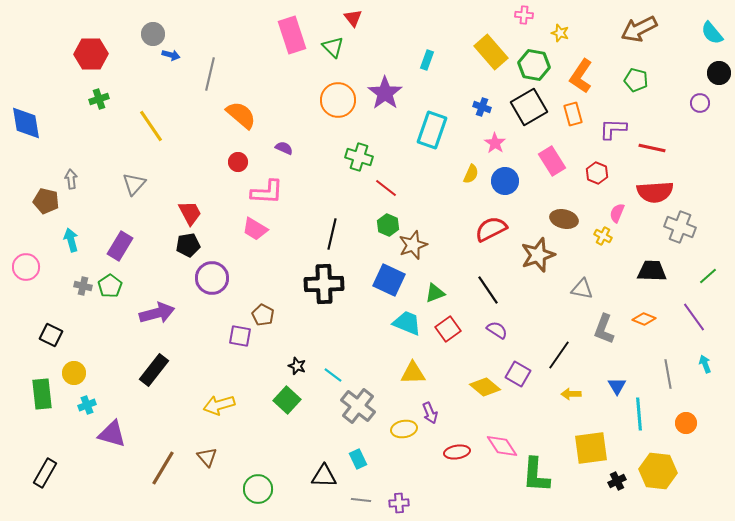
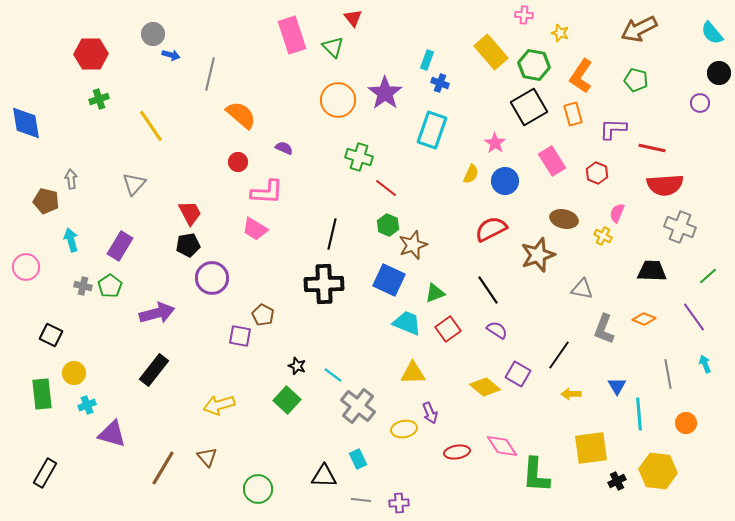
blue cross at (482, 107): moved 42 px left, 24 px up
red semicircle at (655, 192): moved 10 px right, 7 px up
